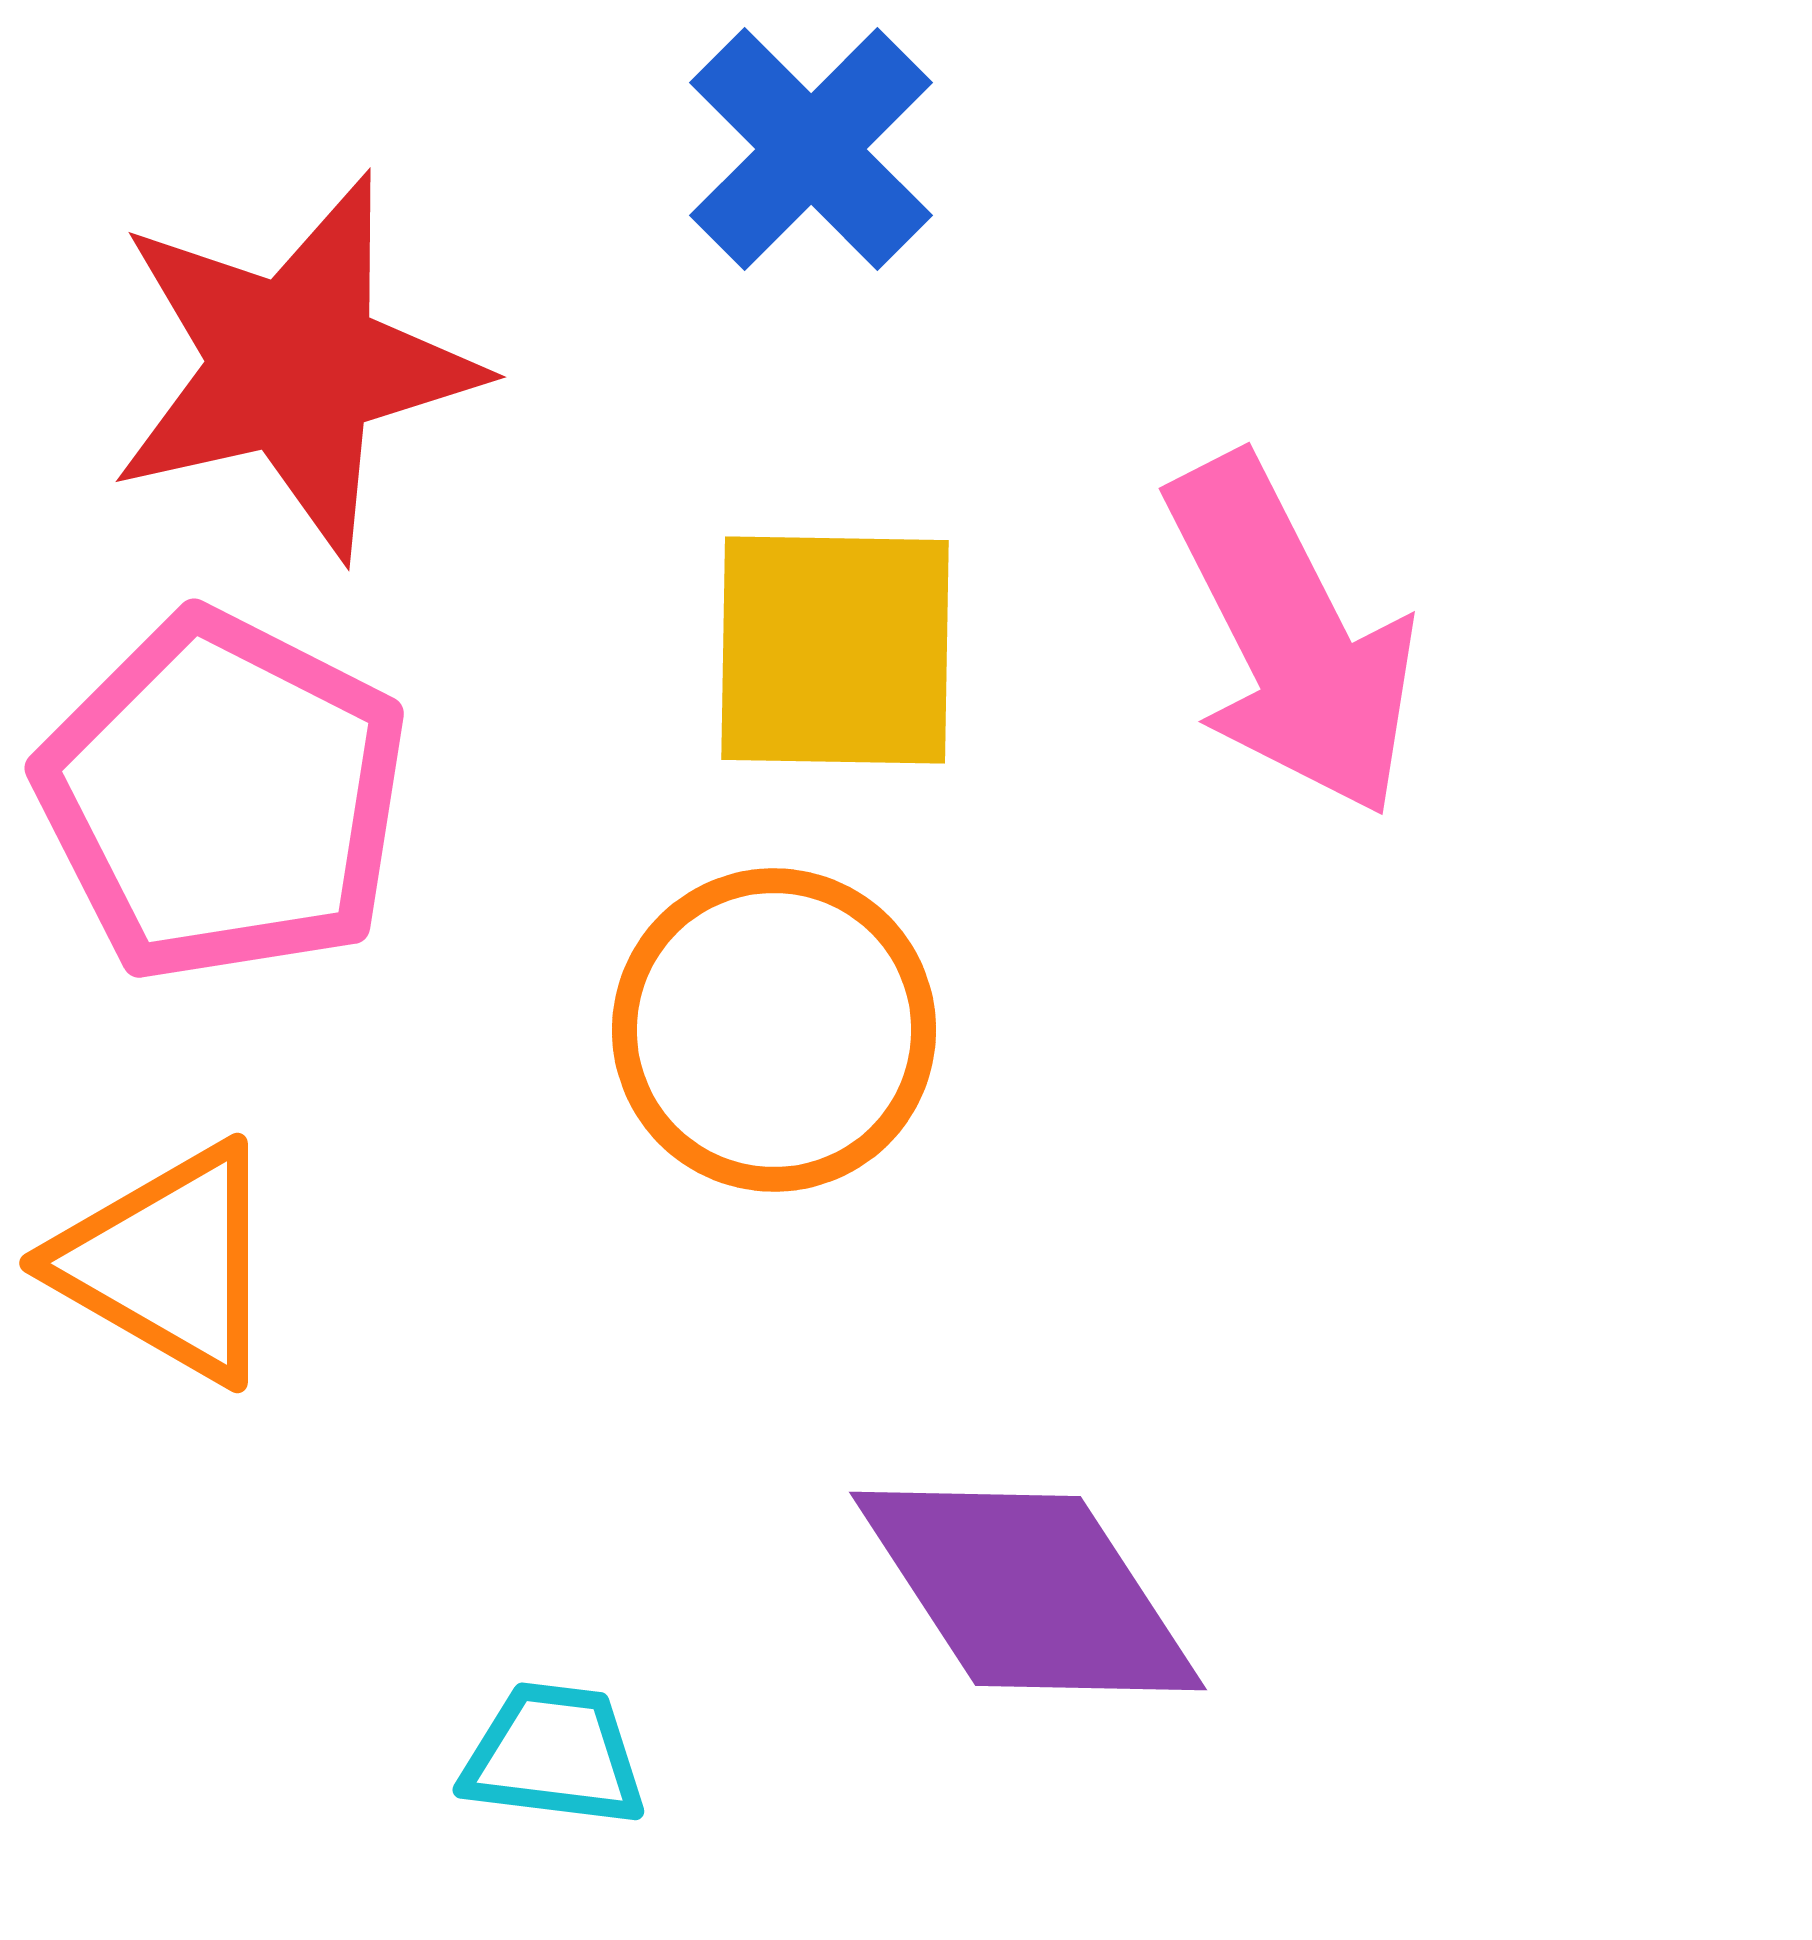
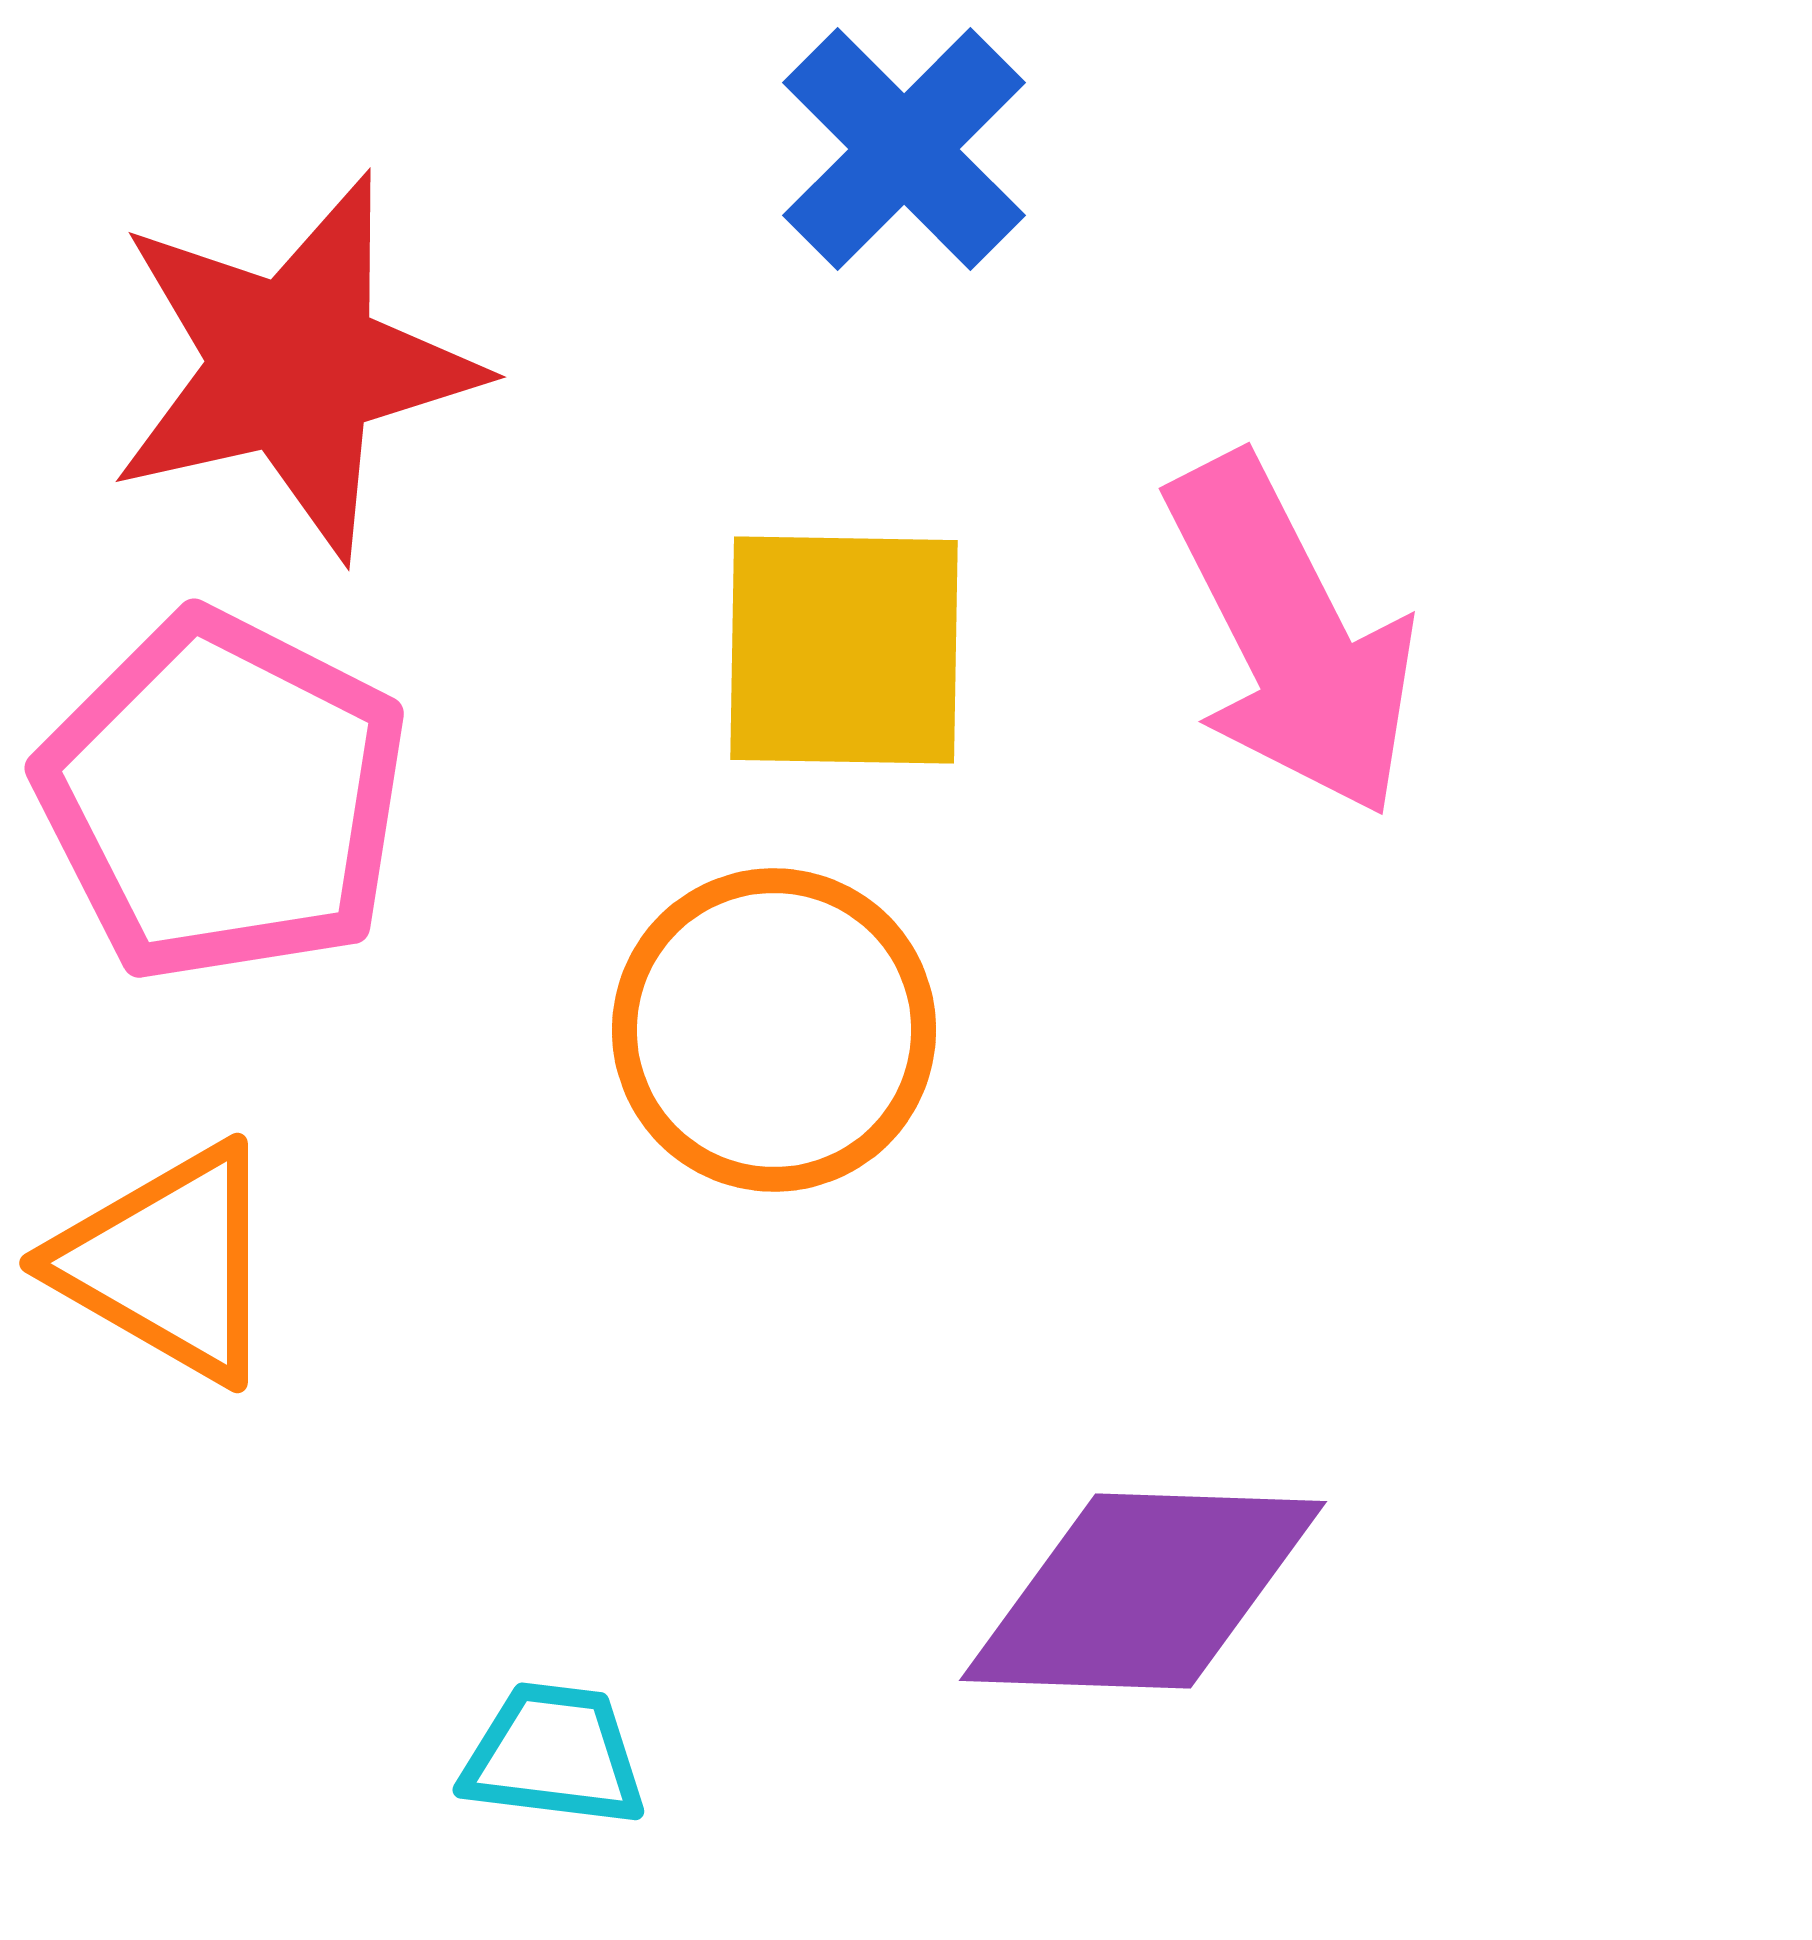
blue cross: moved 93 px right
yellow square: moved 9 px right
purple diamond: moved 115 px right; rotated 55 degrees counterclockwise
